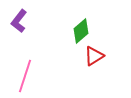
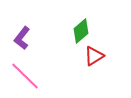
purple L-shape: moved 3 px right, 17 px down
pink line: rotated 64 degrees counterclockwise
